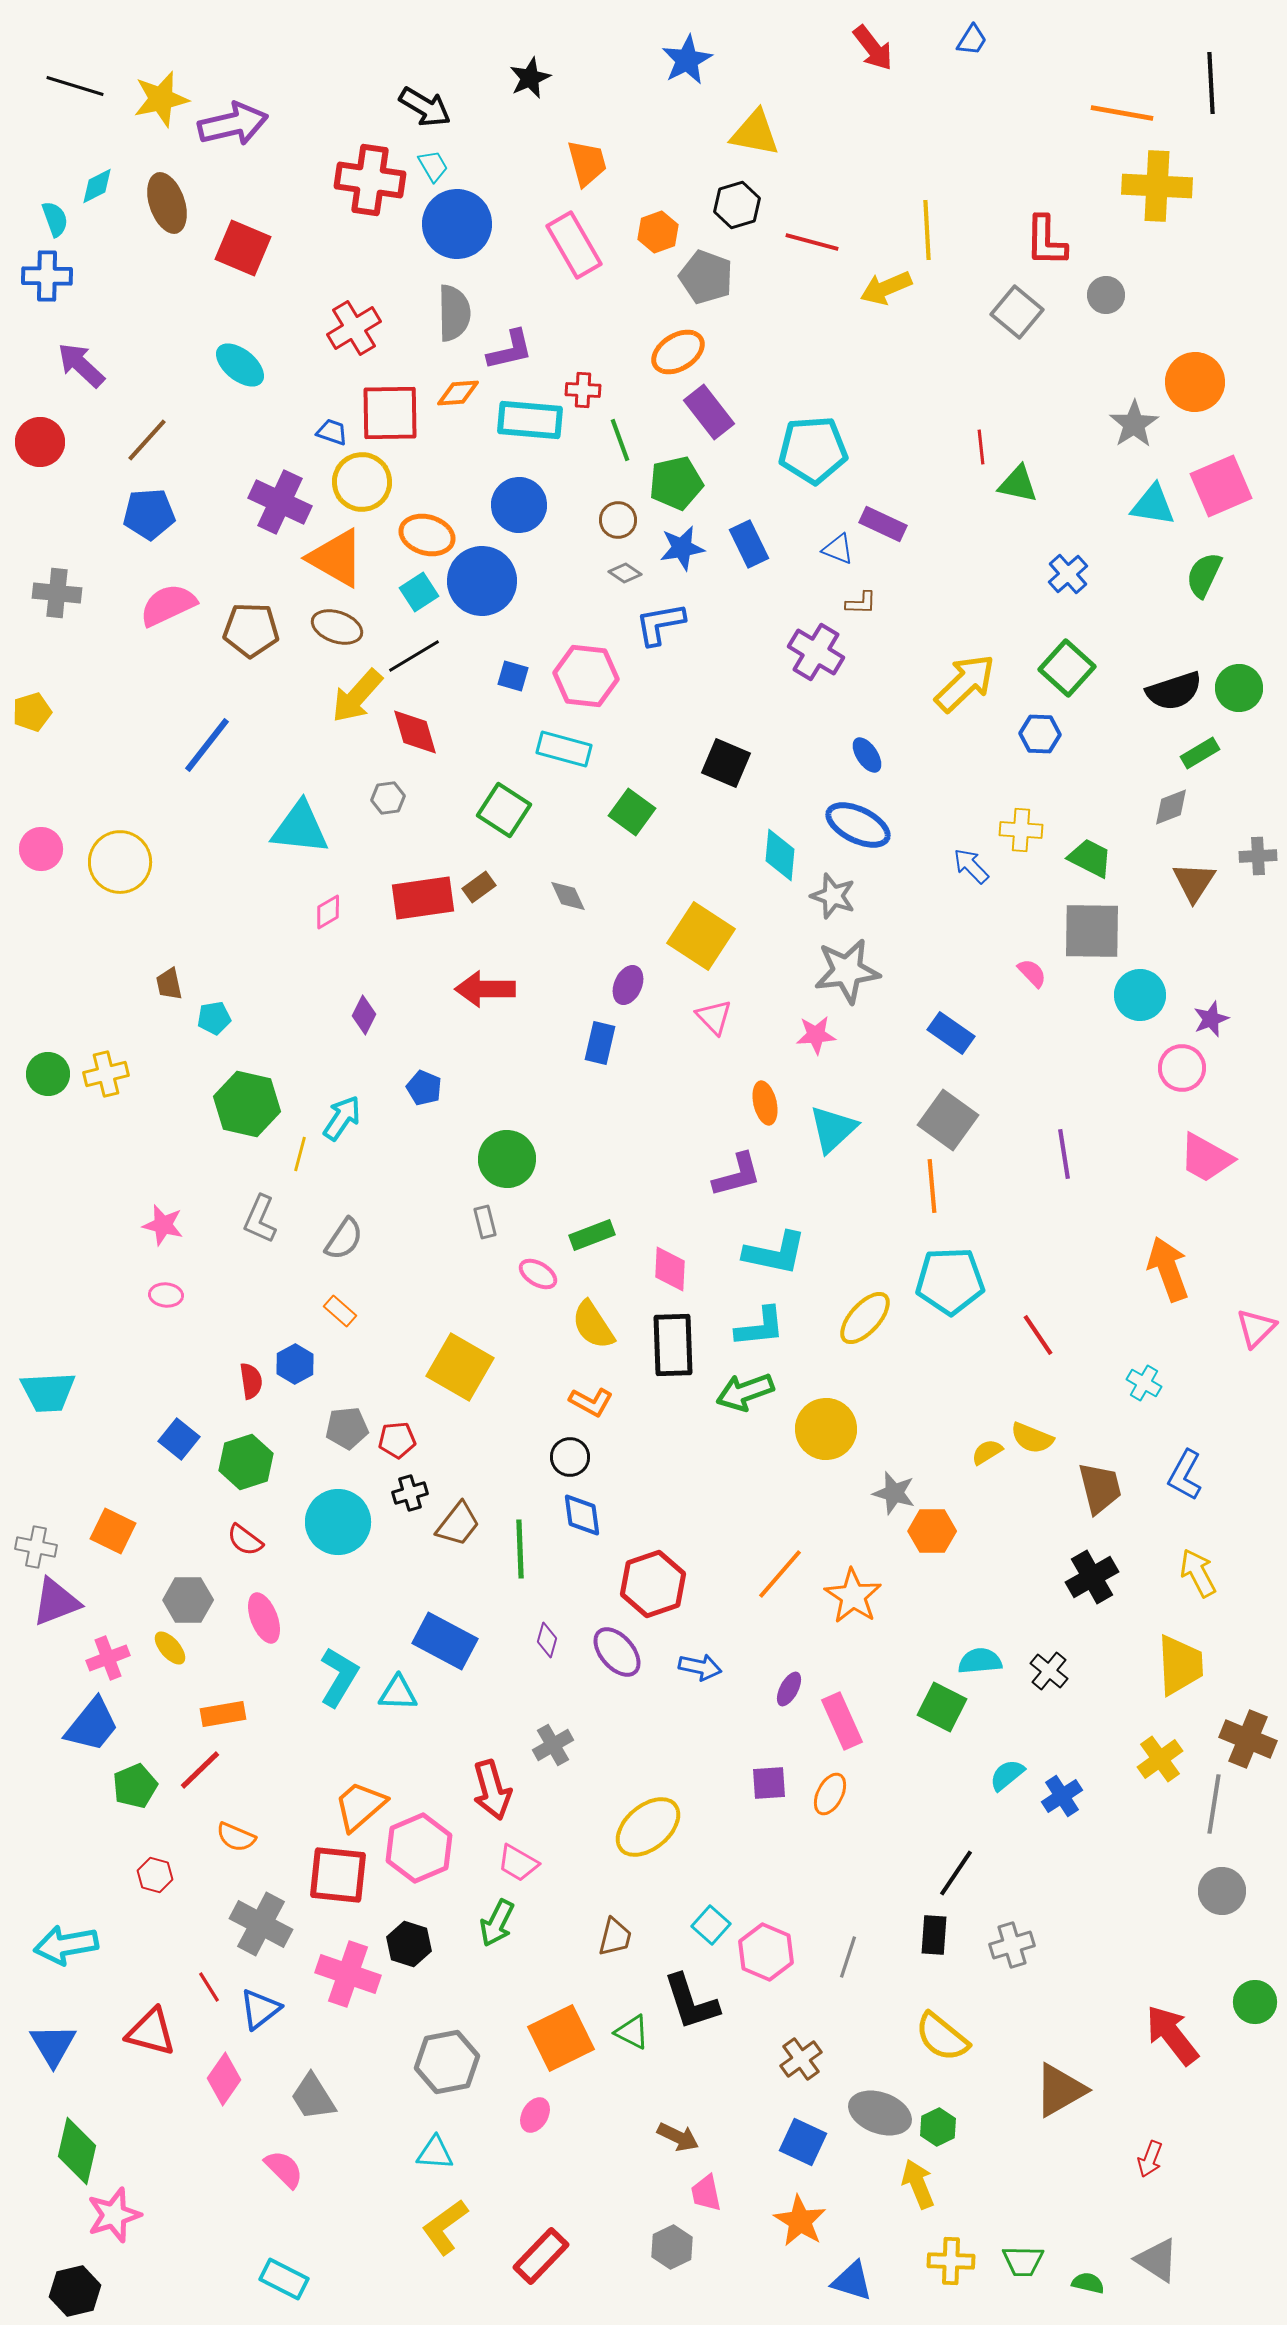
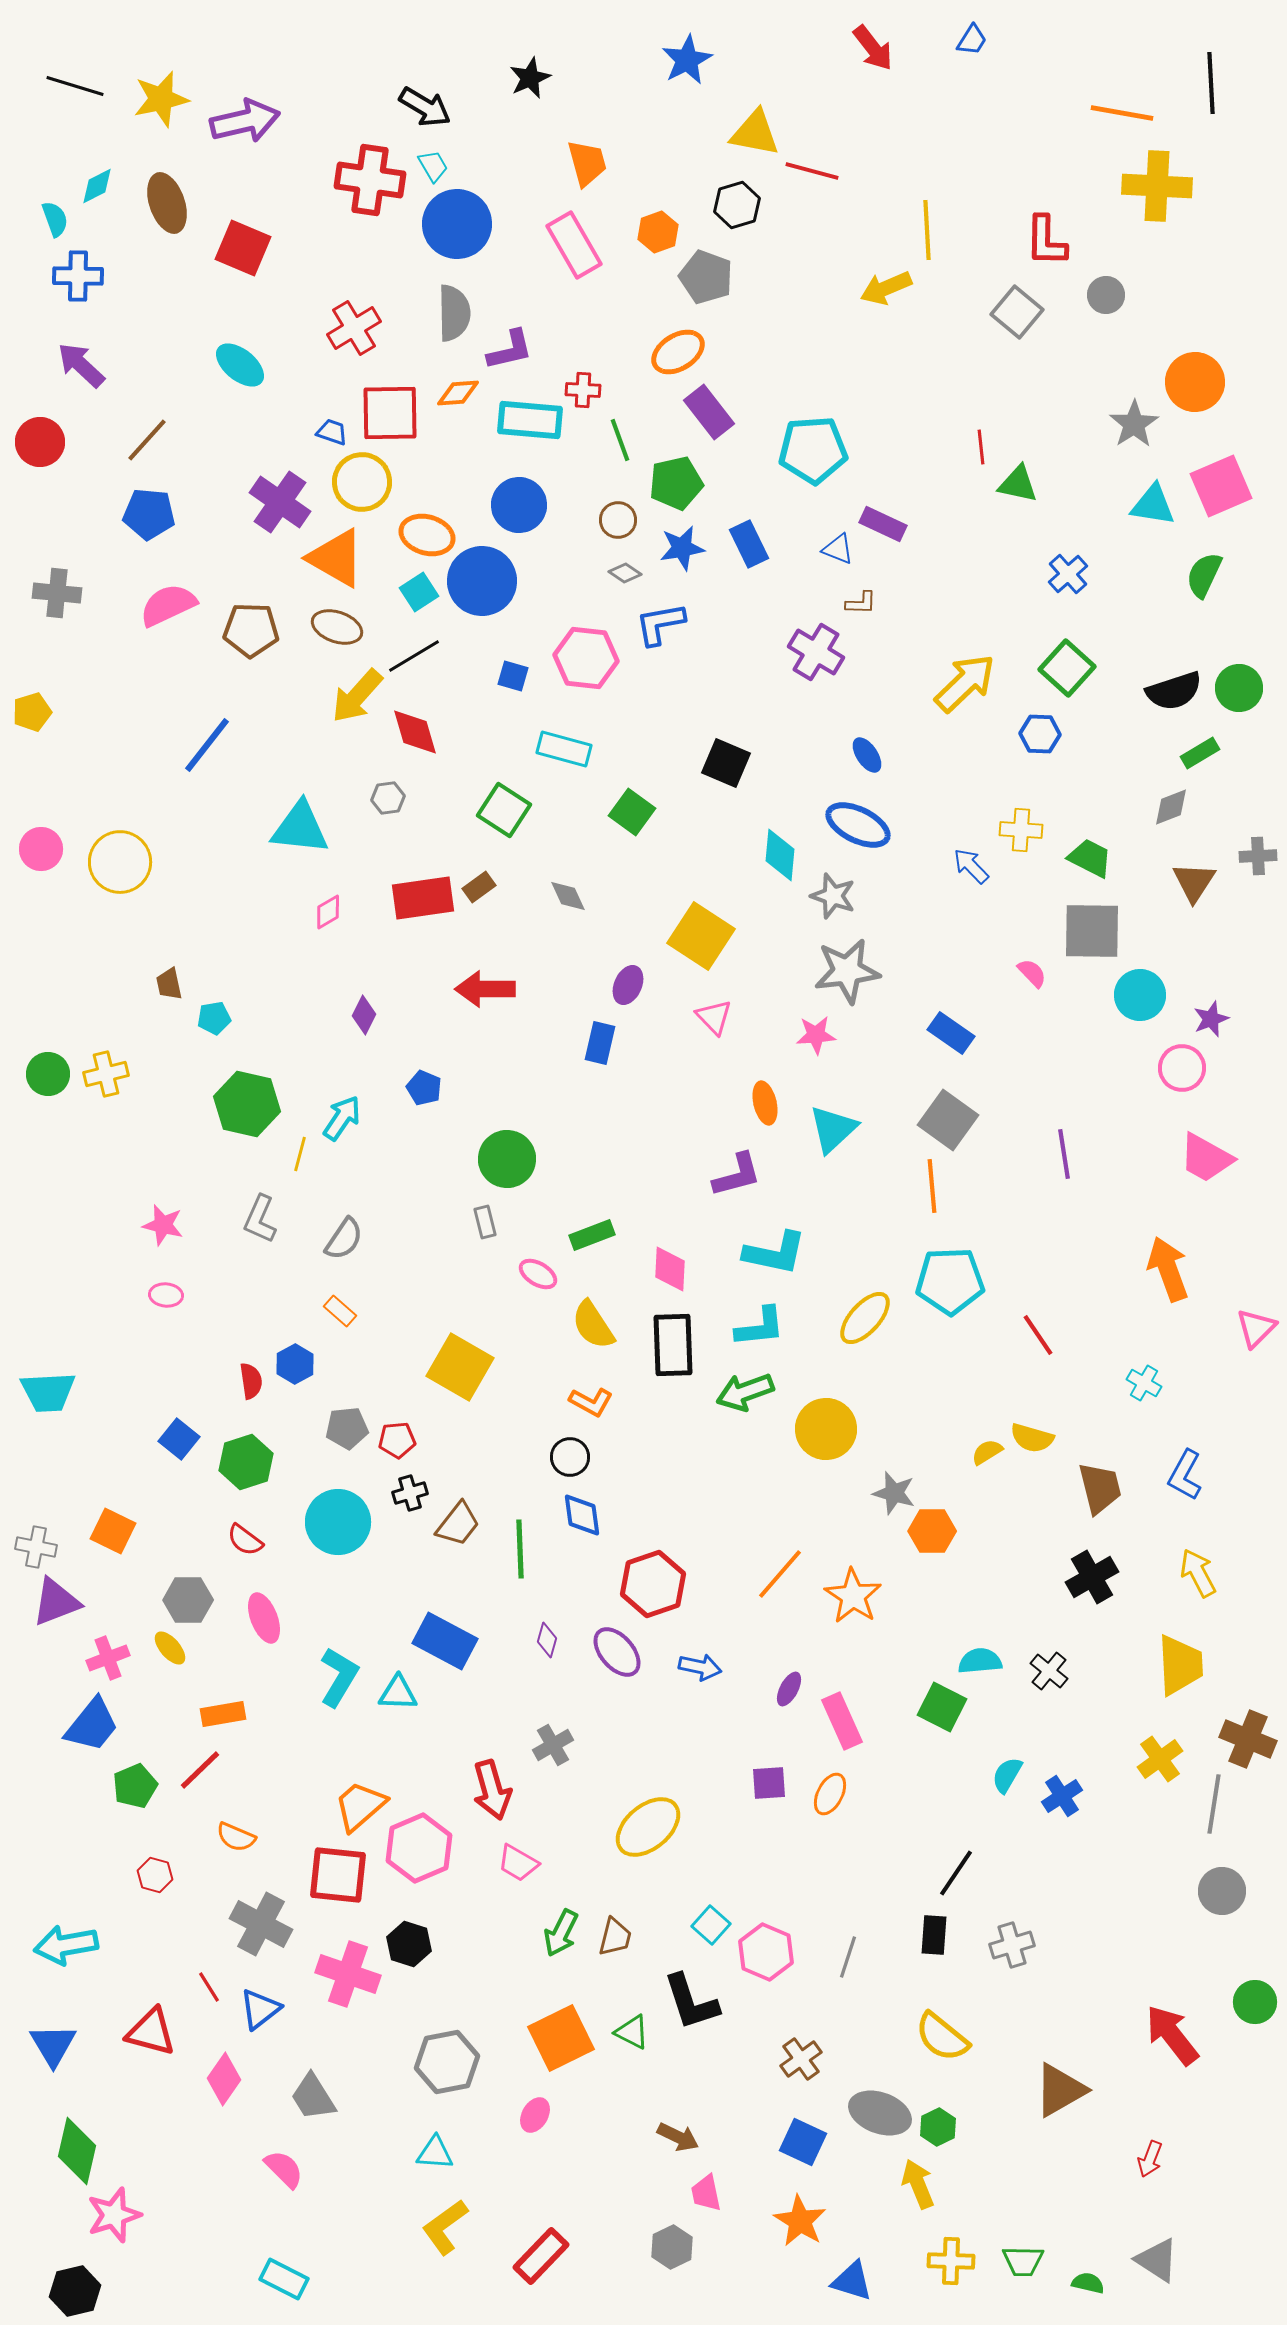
purple arrow at (233, 124): moved 12 px right, 3 px up
red line at (812, 242): moved 71 px up
blue cross at (47, 276): moved 31 px right
purple cross at (280, 502): rotated 10 degrees clockwise
blue pentagon at (149, 514): rotated 9 degrees clockwise
pink hexagon at (586, 676): moved 18 px up
yellow semicircle at (1032, 1438): rotated 6 degrees counterclockwise
cyan semicircle at (1007, 1775): rotated 21 degrees counterclockwise
green arrow at (497, 1923): moved 64 px right, 10 px down
